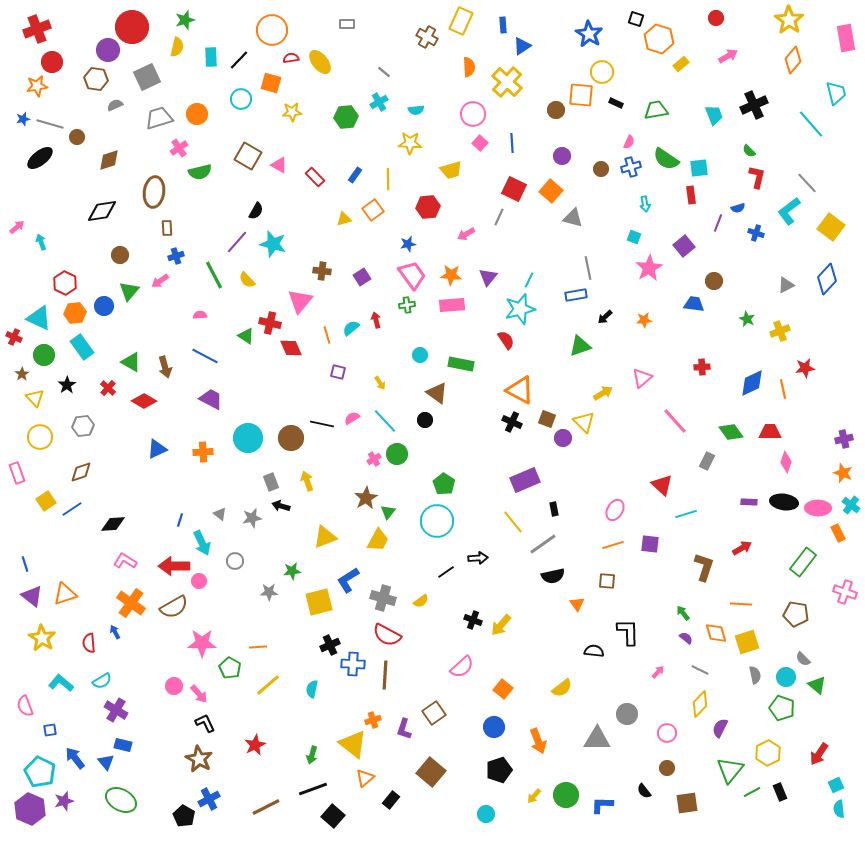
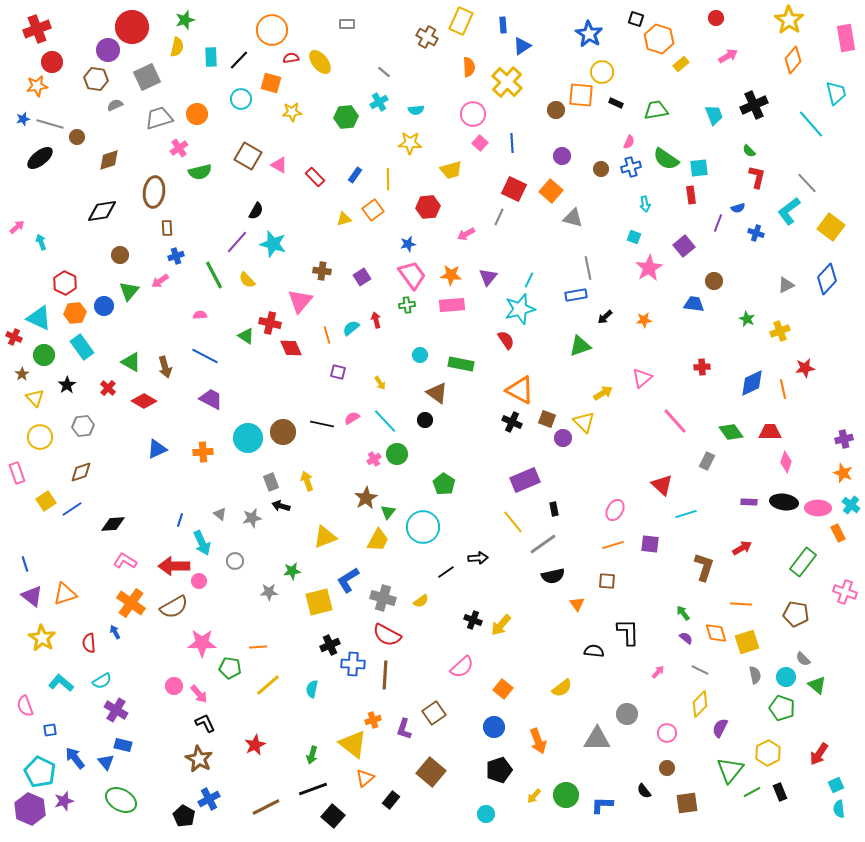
brown circle at (291, 438): moved 8 px left, 6 px up
cyan circle at (437, 521): moved 14 px left, 6 px down
green pentagon at (230, 668): rotated 20 degrees counterclockwise
